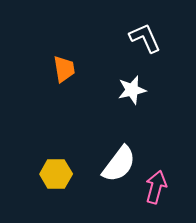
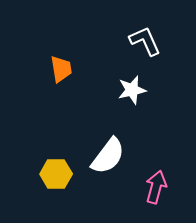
white L-shape: moved 3 px down
orange trapezoid: moved 3 px left
white semicircle: moved 11 px left, 8 px up
